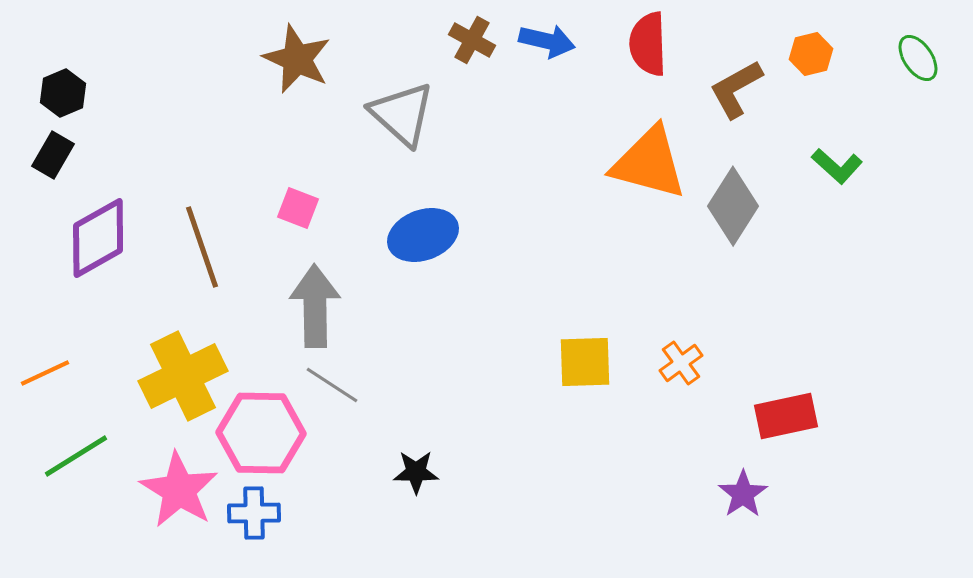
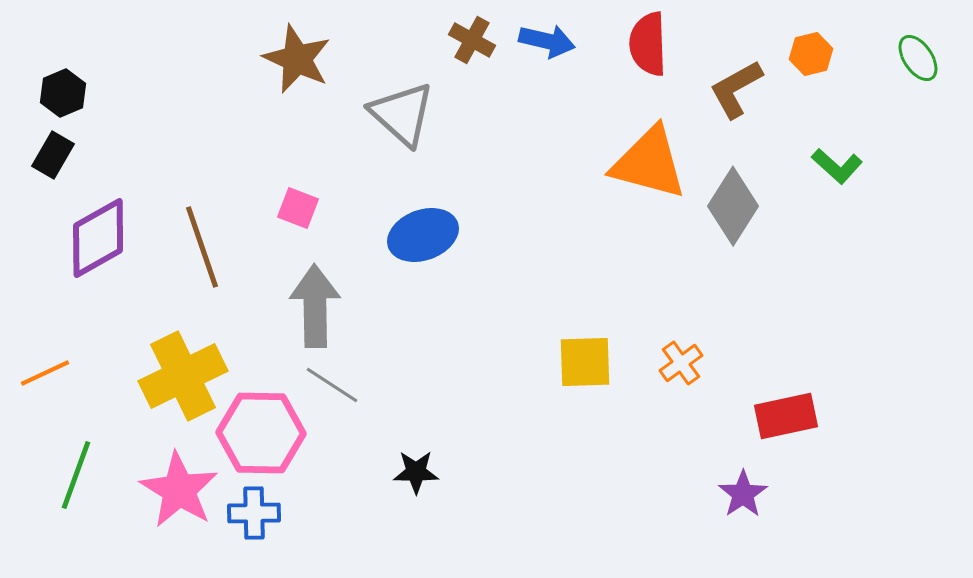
green line: moved 19 px down; rotated 38 degrees counterclockwise
